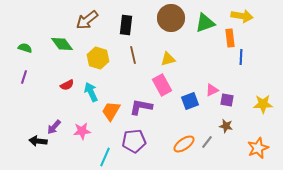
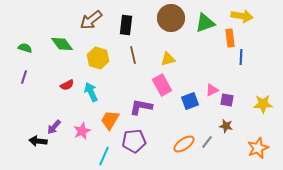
brown arrow: moved 4 px right
orange trapezoid: moved 1 px left, 9 px down
pink star: rotated 18 degrees counterclockwise
cyan line: moved 1 px left, 1 px up
